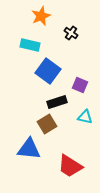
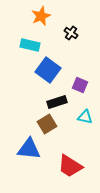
blue square: moved 1 px up
